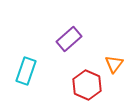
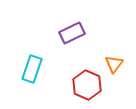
purple rectangle: moved 3 px right, 6 px up; rotated 15 degrees clockwise
cyan rectangle: moved 6 px right, 2 px up
